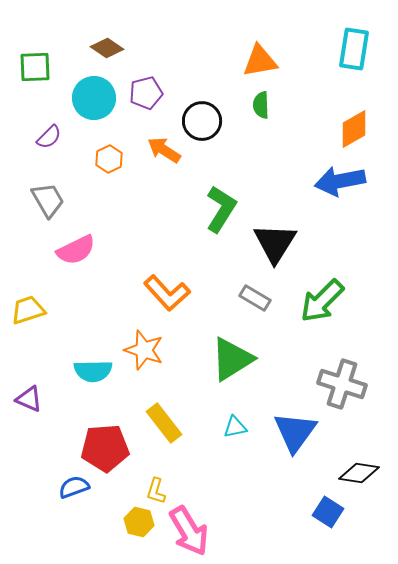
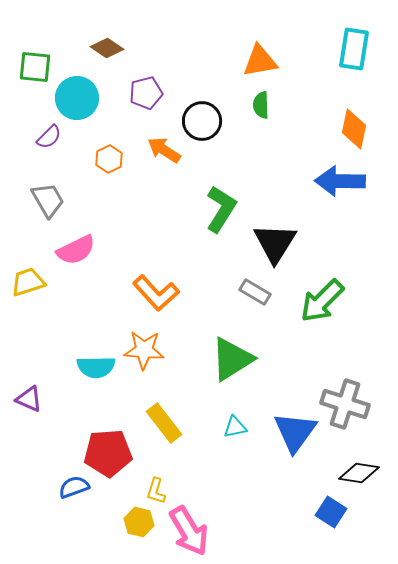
green square: rotated 8 degrees clockwise
cyan circle: moved 17 px left
orange diamond: rotated 48 degrees counterclockwise
blue arrow: rotated 12 degrees clockwise
orange L-shape: moved 11 px left
gray rectangle: moved 6 px up
yellow trapezoid: moved 28 px up
orange star: rotated 15 degrees counterclockwise
cyan semicircle: moved 3 px right, 4 px up
gray cross: moved 3 px right, 20 px down
red pentagon: moved 3 px right, 5 px down
blue square: moved 3 px right
